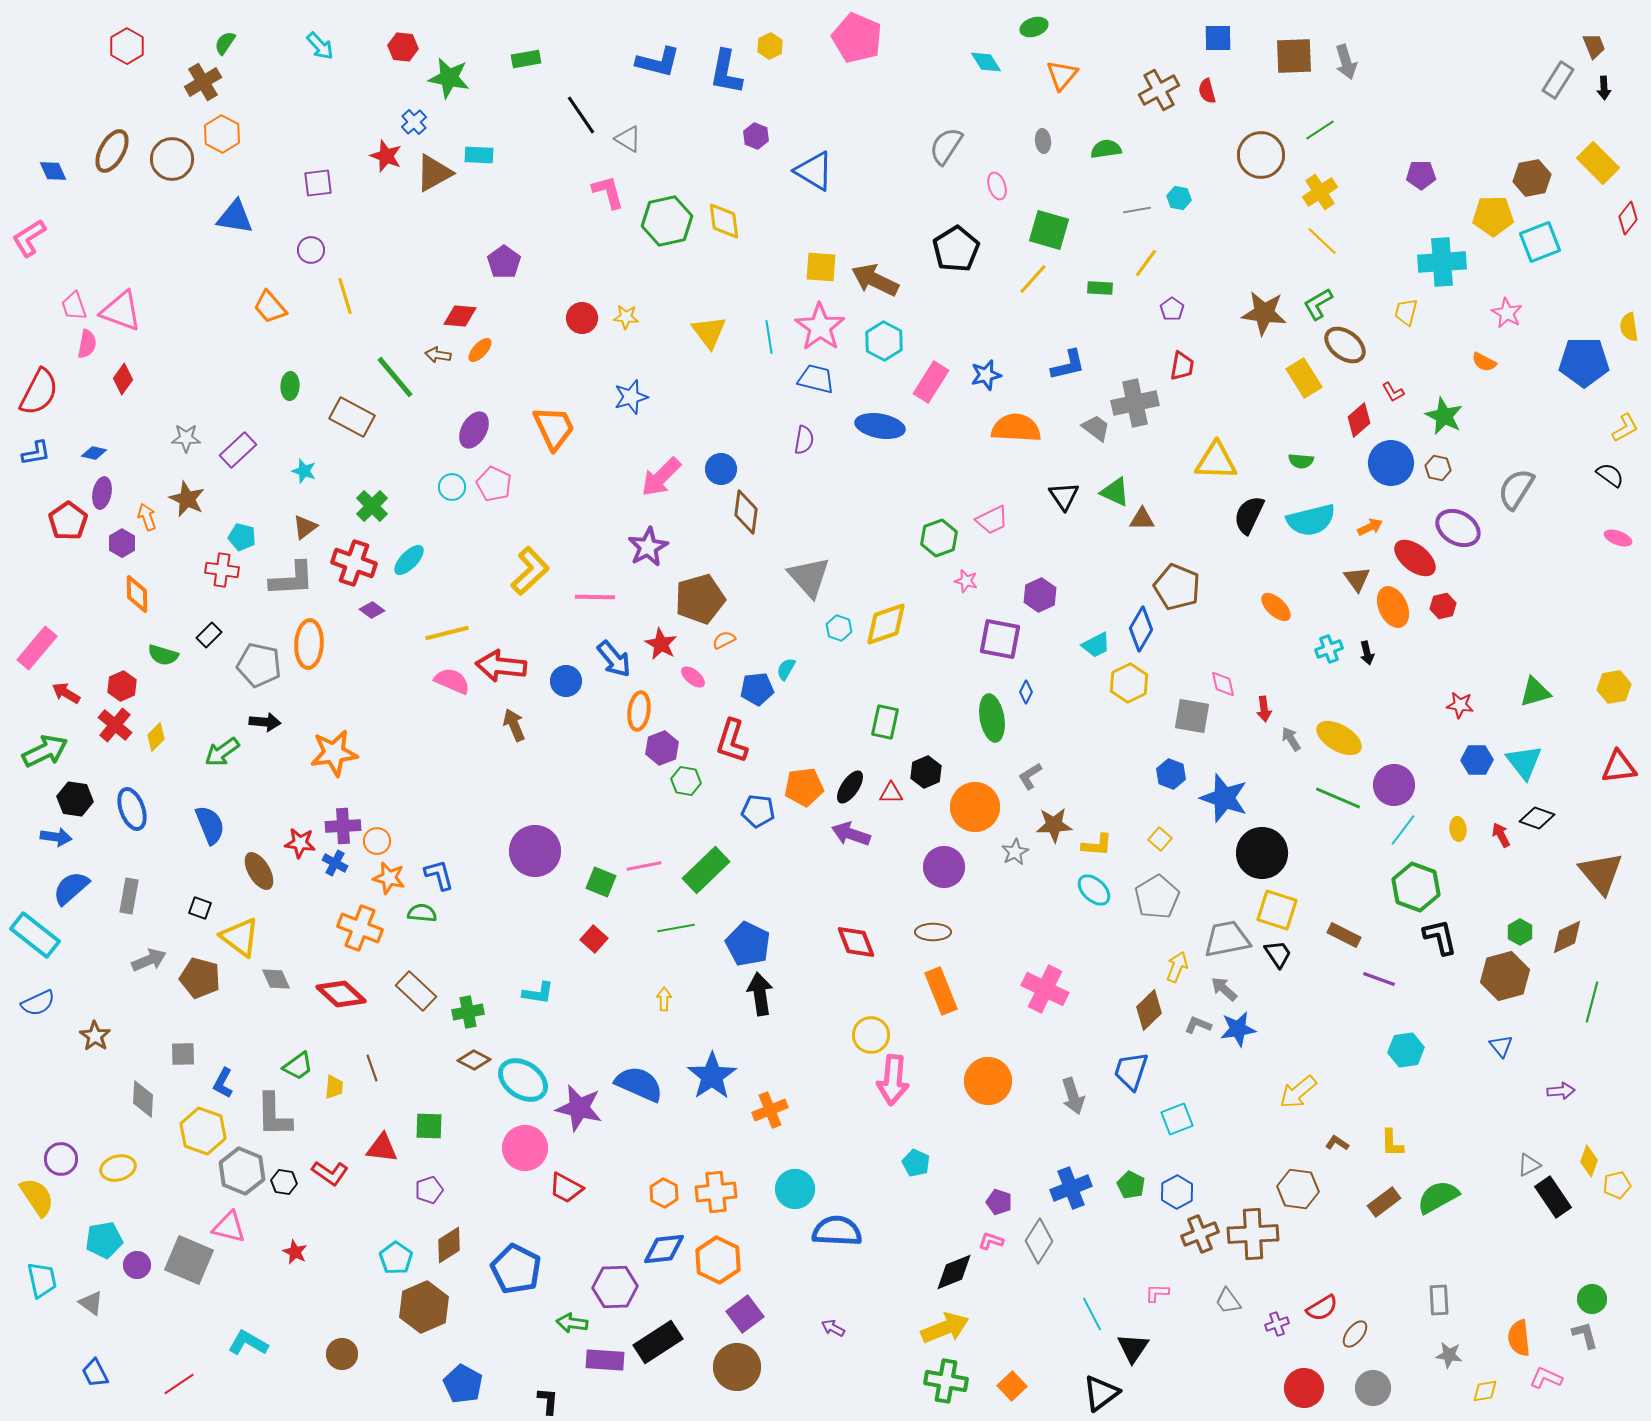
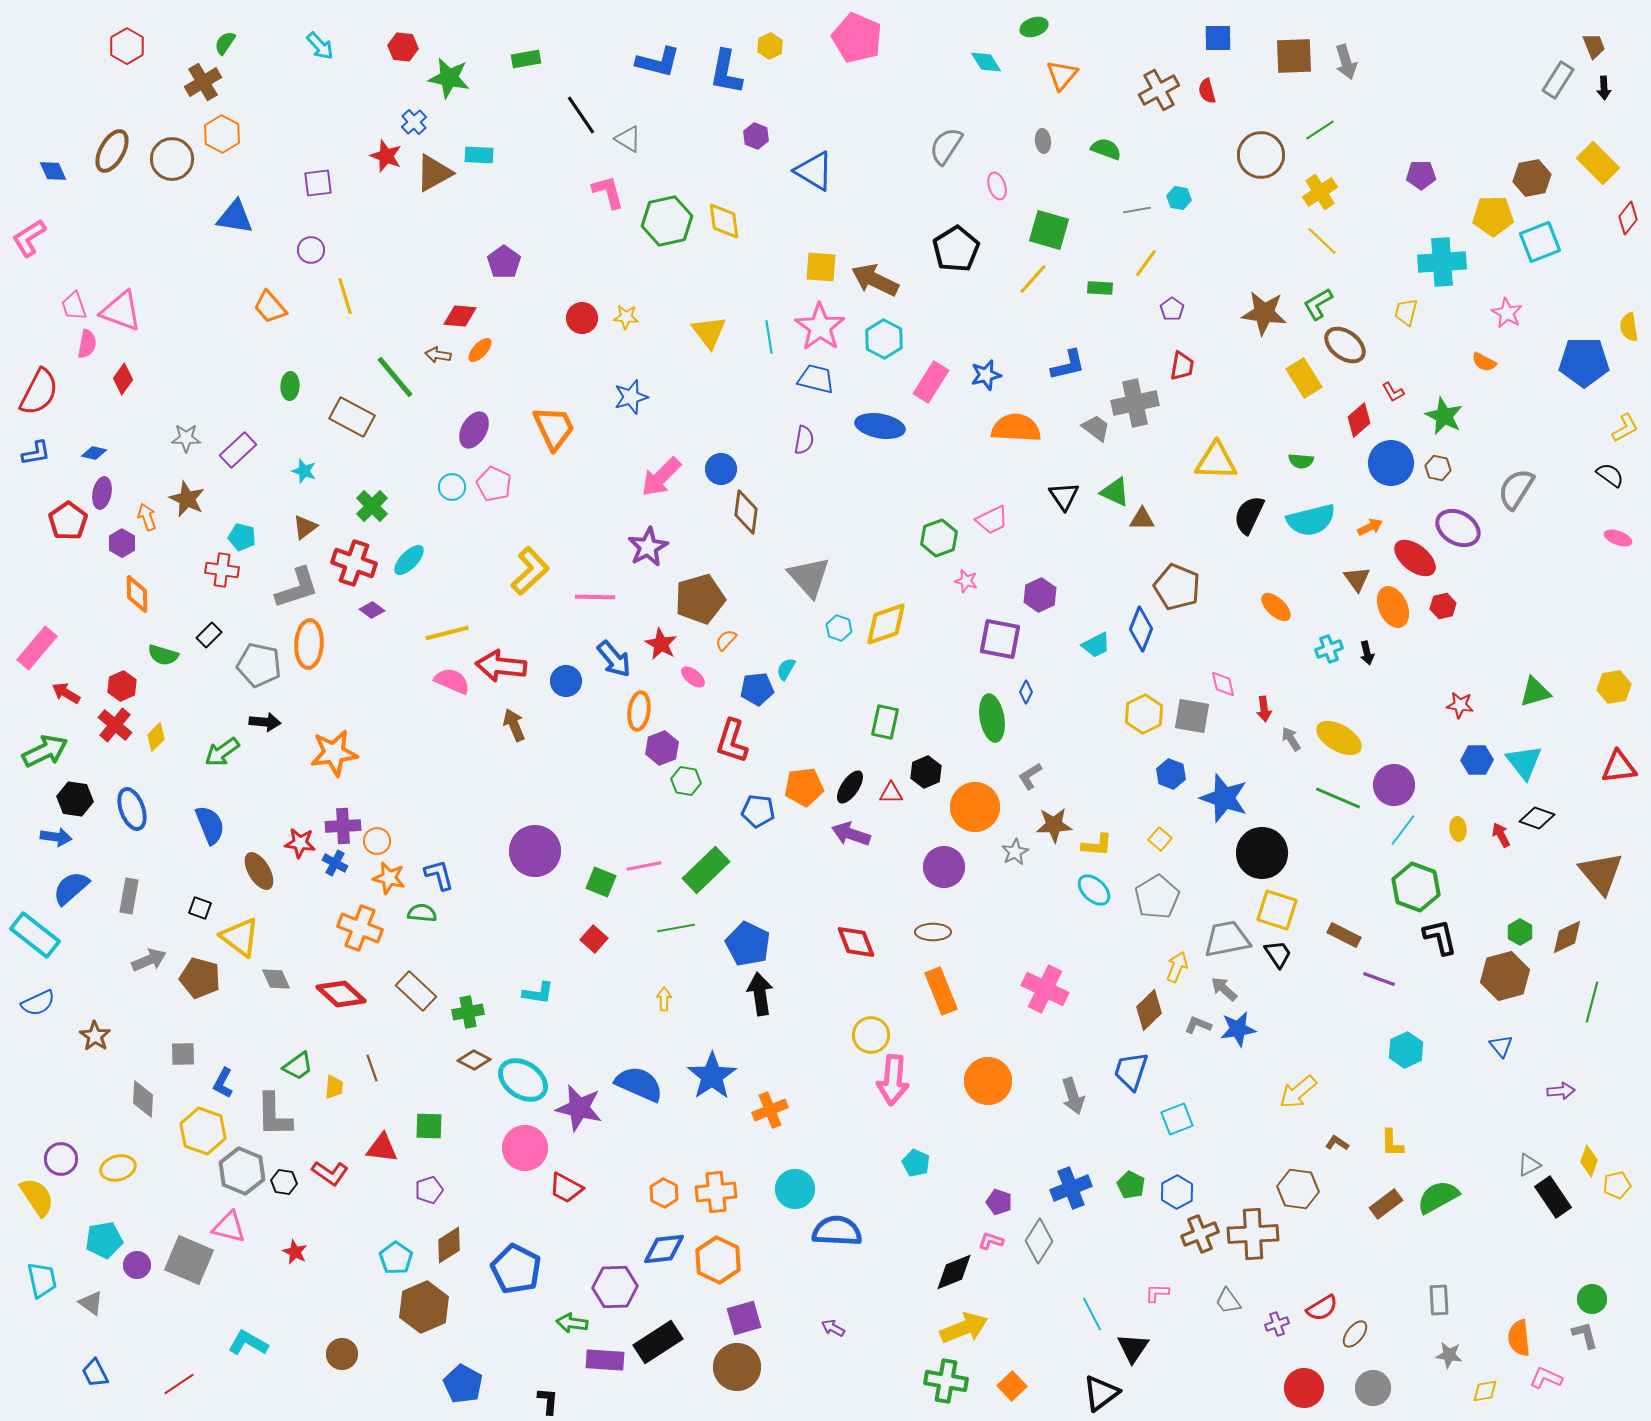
green semicircle at (1106, 149): rotated 28 degrees clockwise
cyan hexagon at (884, 341): moved 2 px up
gray L-shape at (292, 579): moved 5 px right, 9 px down; rotated 15 degrees counterclockwise
blue diamond at (1141, 629): rotated 9 degrees counterclockwise
orange semicircle at (724, 640): moved 2 px right; rotated 20 degrees counterclockwise
yellow hexagon at (1129, 683): moved 15 px right, 31 px down
cyan hexagon at (1406, 1050): rotated 16 degrees counterclockwise
brown rectangle at (1384, 1202): moved 2 px right, 2 px down
purple square at (745, 1314): moved 1 px left, 4 px down; rotated 21 degrees clockwise
yellow arrow at (945, 1328): moved 19 px right
